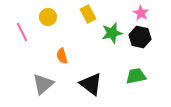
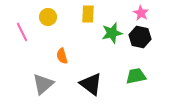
yellow rectangle: rotated 30 degrees clockwise
